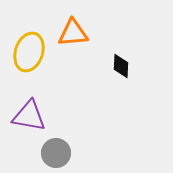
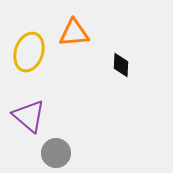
orange triangle: moved 1 px right
black diamond: moved 1 px up
purple triangle: rotated 30 degrees clockwise
